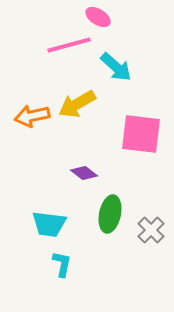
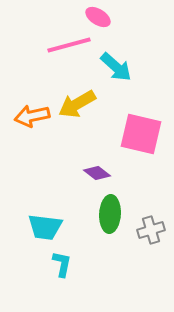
pink square: rotated 6 degrees clockwise
purple diamond: moved 13 px right
green ellipse: rotated 9 degrees counterclockwise
cyan trapezoid: moved 4 px left, 3 px down
gray cross: rotated 28 degrees clockwise
